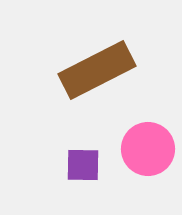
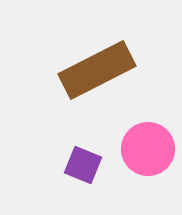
purple square: rotated 21 degrees clockwise
